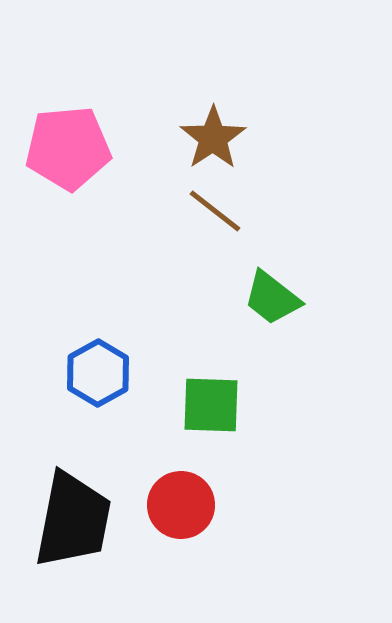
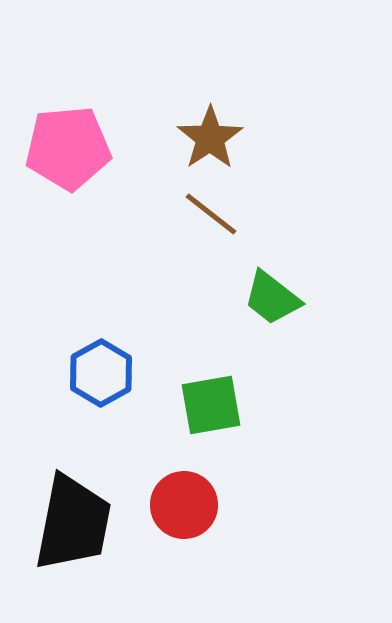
brown star: moved 3 px left
brown line: moved 4 px left, 3 px down
blue hexagon: moved 3 px right
green square: rotated 12 degrees counterclockwise
red circle: moved 3 px right
black trapezoid: moved 3 px down
